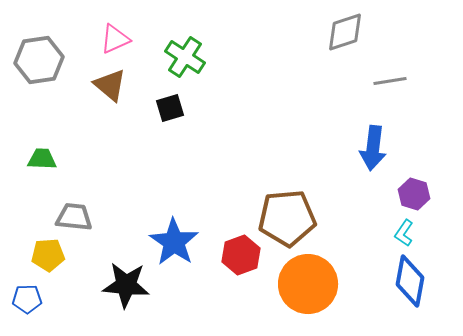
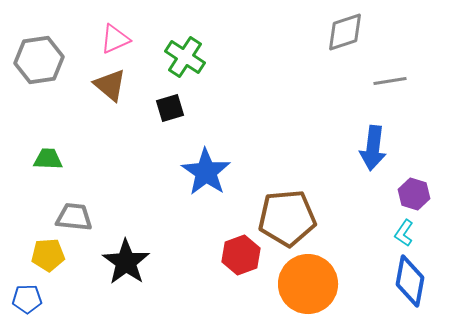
green trapezoid: moved 6 px right
blue star: moved 32 px right, 70 px up
black star: moved 23 px up; rotated 30 degrees clockwise
